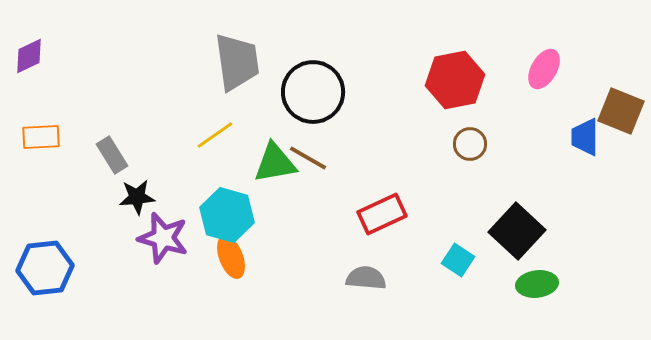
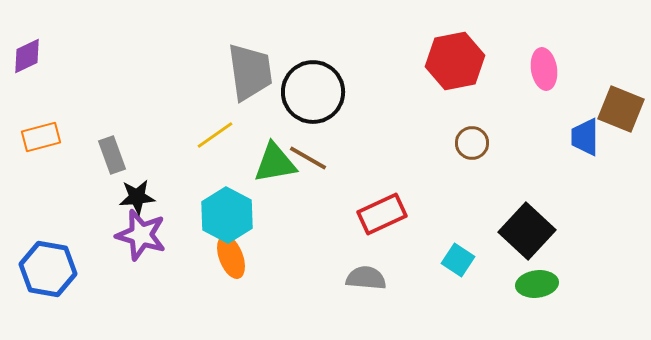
purple diamond: moved 2 px left
gray trapezoid: moved 13 px right, 10 px down
pink ellipse: rotated 39 degrees counterclockwise
red hexagon: moved 19 px up
brown square: moved 2 px up
orange rectangle: rotated 12 degrees counterclockwise
brown circle: moved 2 px right, 1 px up
gray rectangle: rotated 12 degrees clockwise
cyan hexagon: rotated 12 degrees clockwise
black square: moved 10 px right
purple star: moved 22 px left, 3 px up
blue hexagon: moved 3 px right, 1 px down; rotated 16 degrees clockwise
